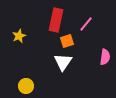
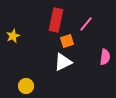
yellow star: moved 6 px left
white triangle: rotated 30 degrees clockwise
